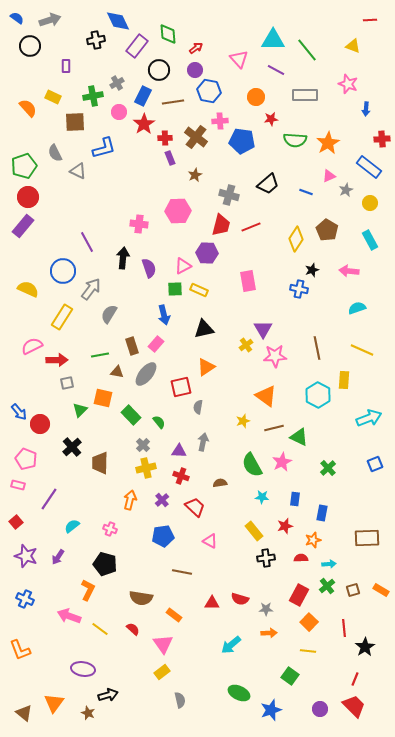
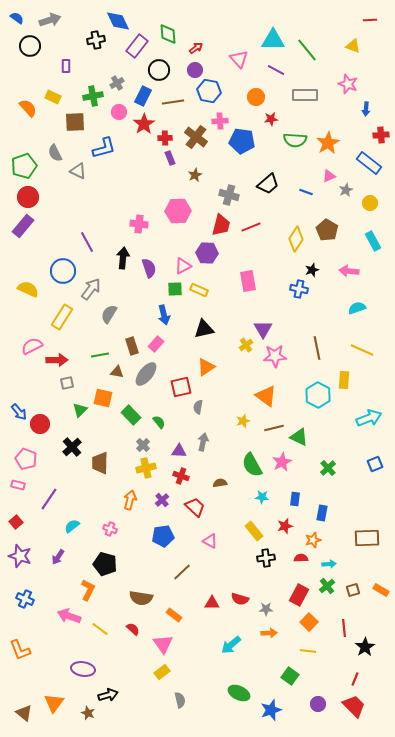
red cross at (382, 139): moved 1 px left, 4 px up
blue rectangle at (369, 167): moved 4 px up
cyan rectangle at (370, 240): moved 3 px right, 1 px down
purple star at (26, 556): moved 6 px left
brown line at (182, 572): rotated 54 degrees counterclockwise
purple circle at (320, 709): moved 2 px left, 5 px up
